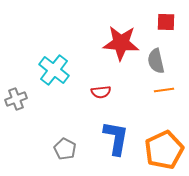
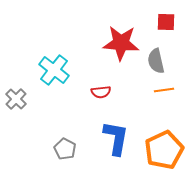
gray cross: rotated 25 degrees counterclockwise
